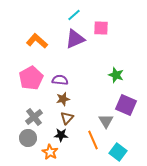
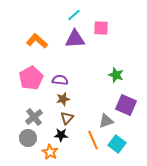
purple triangle: rotated 20 degrees clockwise
gray triangle: rotated 42 degrees clockwise
cyan square: moved 1 px left, 8 px up
